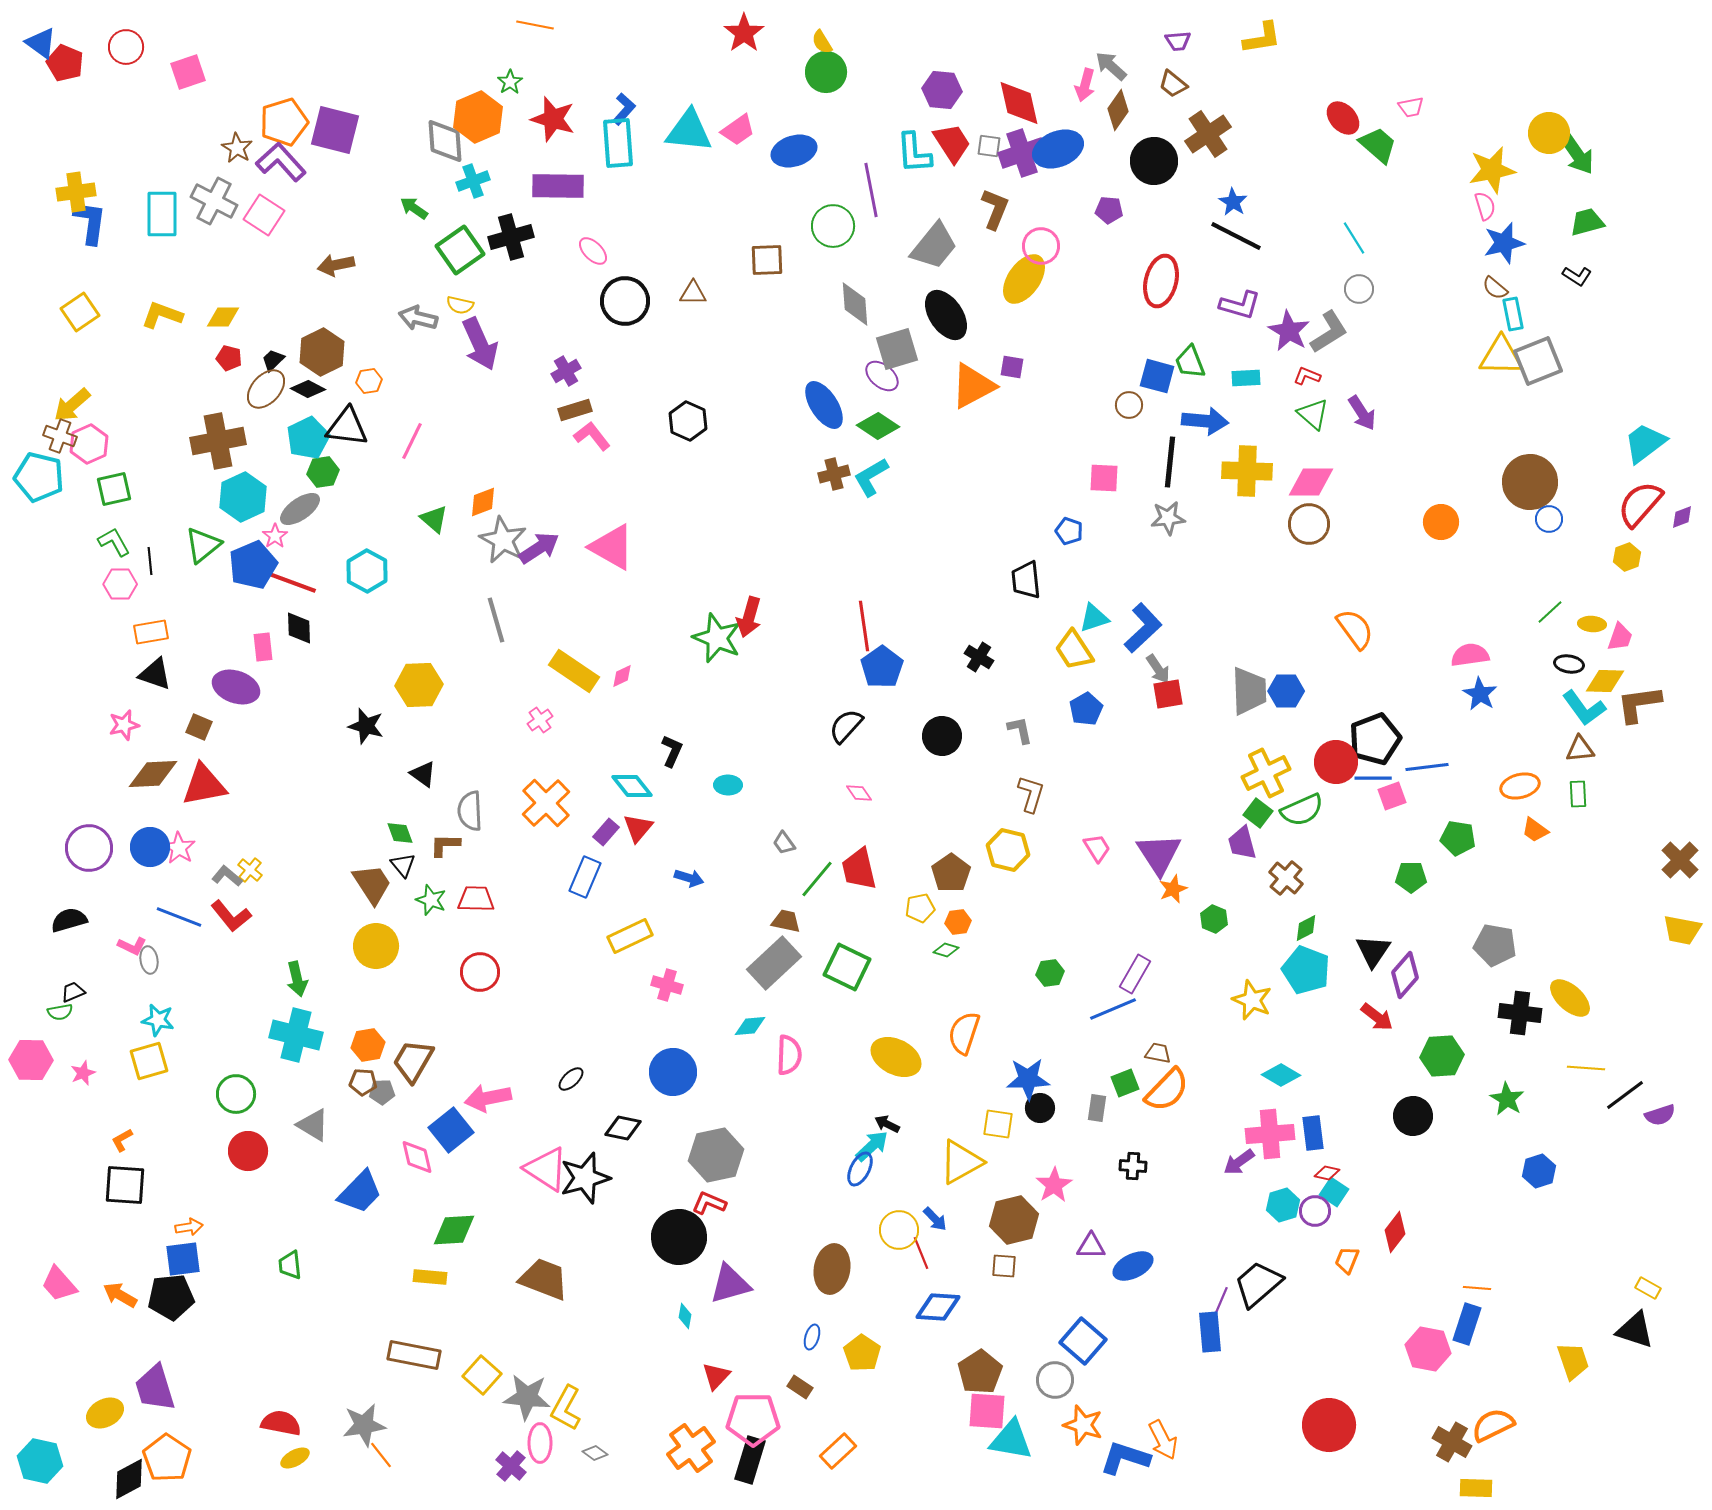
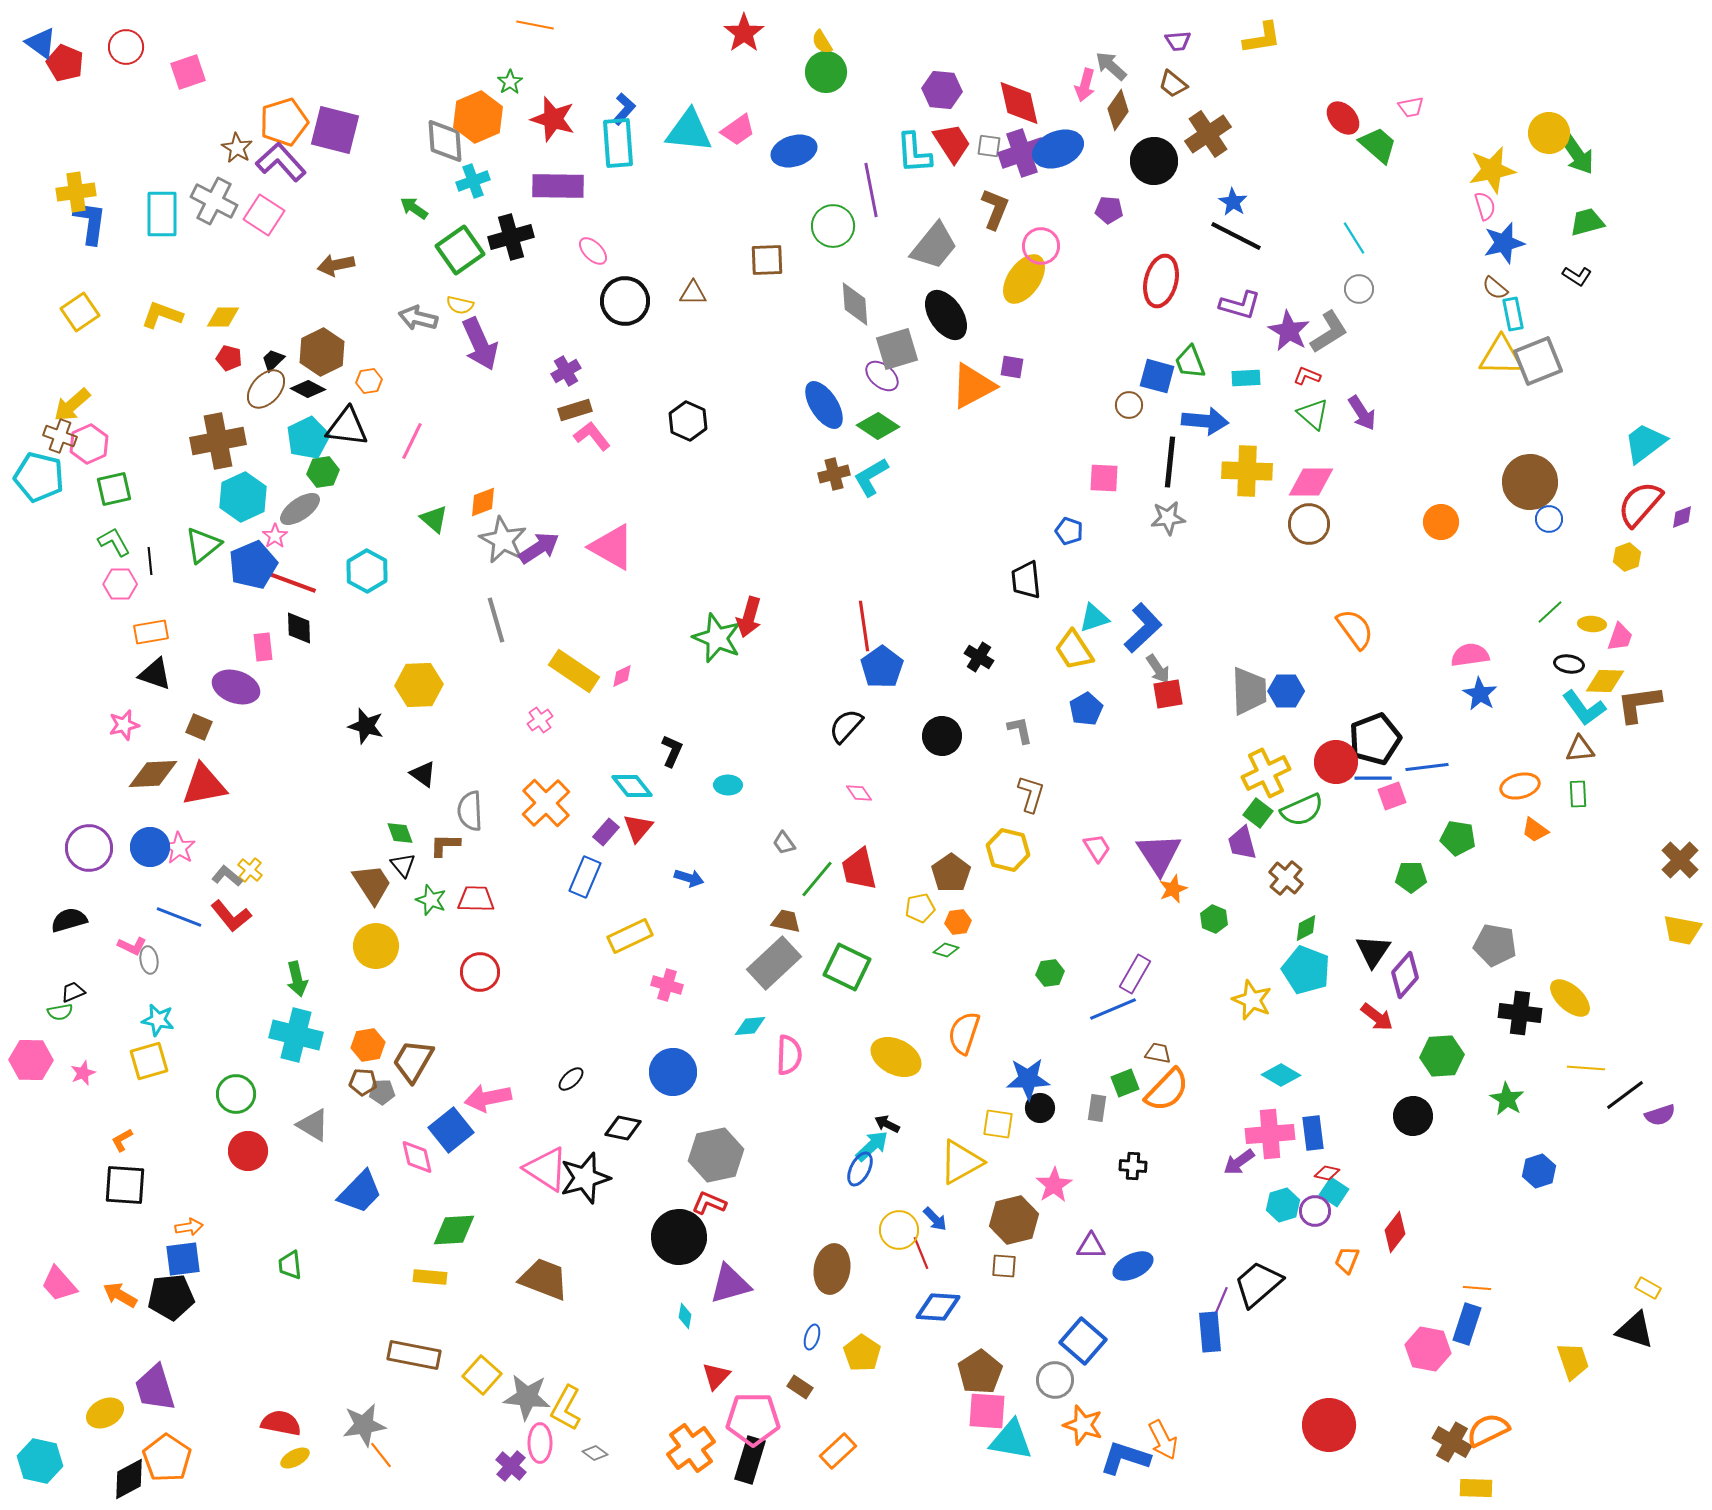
orange semicircle at (1493, 1425): moved 5 px left, 5 px down
